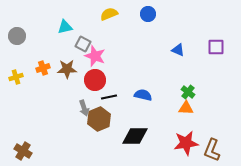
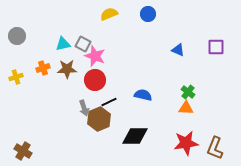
cyan triangle: moved 2 px left, 17 px down
black line: moved 5 px down; rotated 14 degrees counterclockwise
brown L-shape: moved 3 px right, 2 px up
